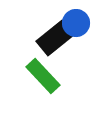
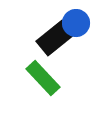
green rectangle: moved 2 px down
